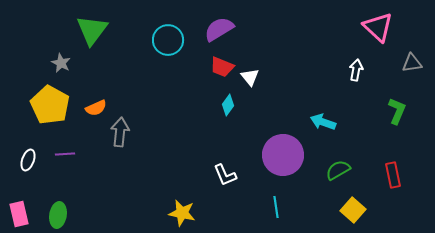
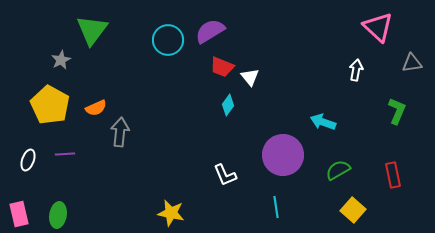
purple semicircle: moved 9 px left, 2 px down
gray star: moved 3 px up; rotated 18 degrees clockwise
yellow star: moved 11 px left
